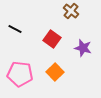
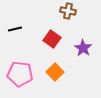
brown cross: moved 3 px left; rotated 28 degrees counterclockwise
black line: rotated 40 degrees counterclockwise
purple star: rotated 18 degrees clockwise
